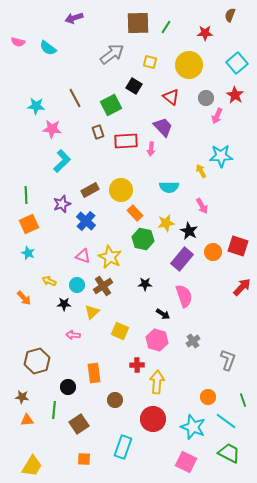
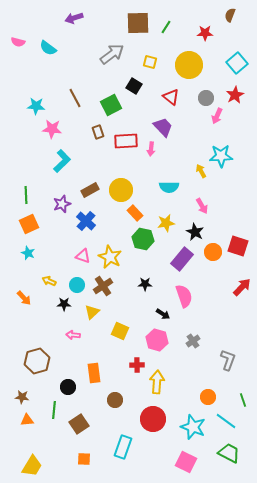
red star at (235, 95): rotated 12 degrees clockwise
black star at (189, 231): moved 6 px right, 1 px down
